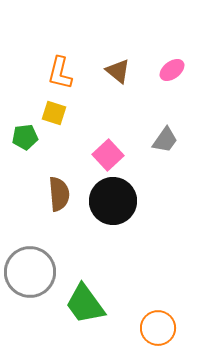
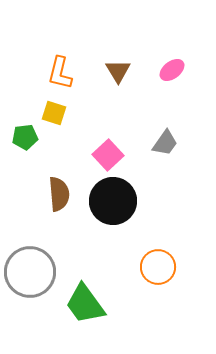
brown triangle: rotated 20 degrees clockwise
gray trapezoid: moved 3 px down
orange circle: moved 61 px up
